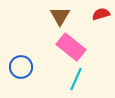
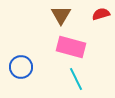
brown triangle: moved 1 px right, 1 px up
pink rectangle: rotated 24 degrees counterclockwise
cyan line: rotated 50 degrees counterclockwise
